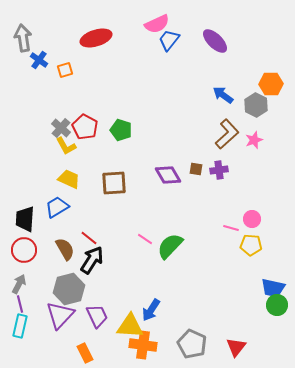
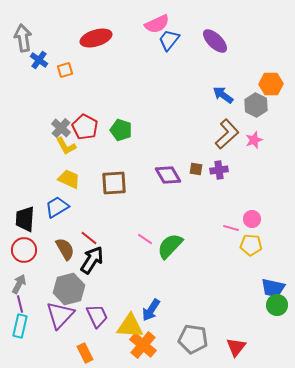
gray pentagon at (192, 344): moved 1 px right, 5 px up; rotated 16 degrees counterclockwise
orange cross at (143, 345): rotated 32 degrees clockwise
